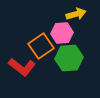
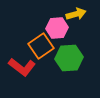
pink hexagon: moved 5 px left, 5 px up
